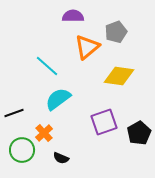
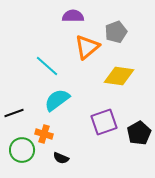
cyan semicircle: moved 1 px left, 1 px down
orange cross: moved 1 px down; rotated 30 degrees counterclockwise
